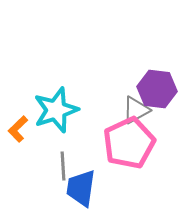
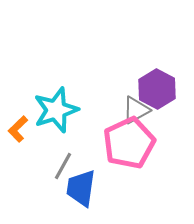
purple hexagon: rotated 21 degrees clockwise
gray line: rotated 32 degrees clockwise
